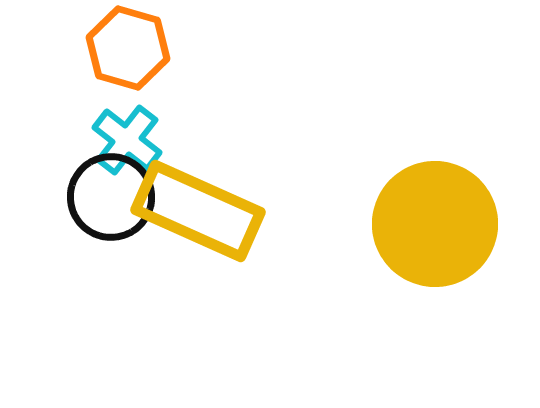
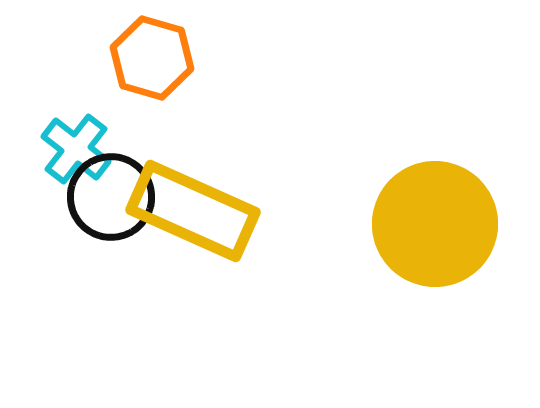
orange hexagon: moved 24 px right, 10 px down
cyan cross: moved 51 px left, 9 px down
yellow rectangle: moved 5 px left
